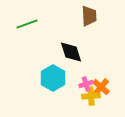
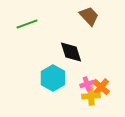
brown trapezoid: rotated 40 degrees counterclockwise
pink cross: moved 1 px right
